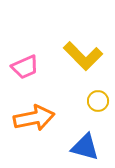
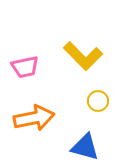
pink trapezoid: rotated 12 degrees clockwise
